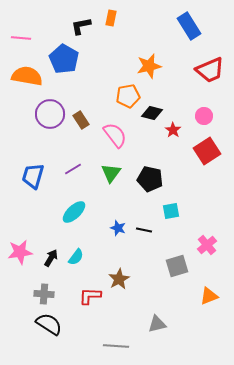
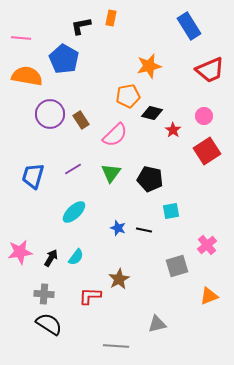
pink semicircle: rotated 84 degrees clockwise
